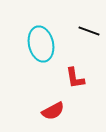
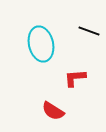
red L-shape: rotated 95 degrees clockwise
red semicircle: rotated 60 degrees clockwise
